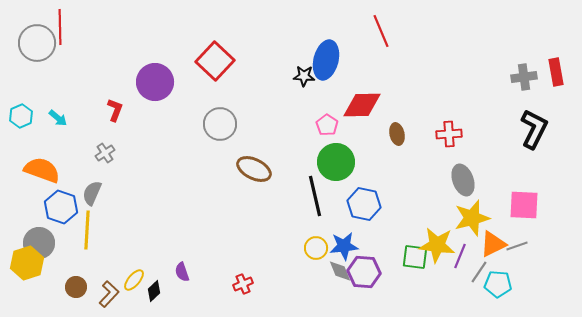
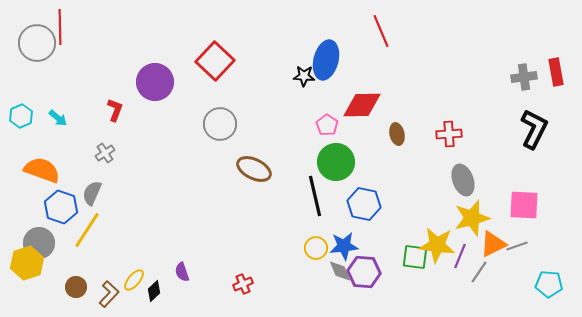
yellow line at (87, 230): rotated 30 degrees clockwise
cyan pentagon at (498, 284): moved 51 px right
